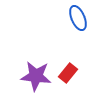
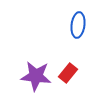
blue ellipse: moved 7 px down; rotated 30 degrees clockwise
